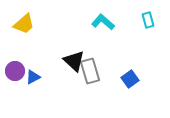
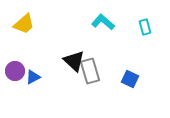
cyan rectangle: moved 3 px left, 7 px down
blue square: rotated 30 degrees counterclockwise
